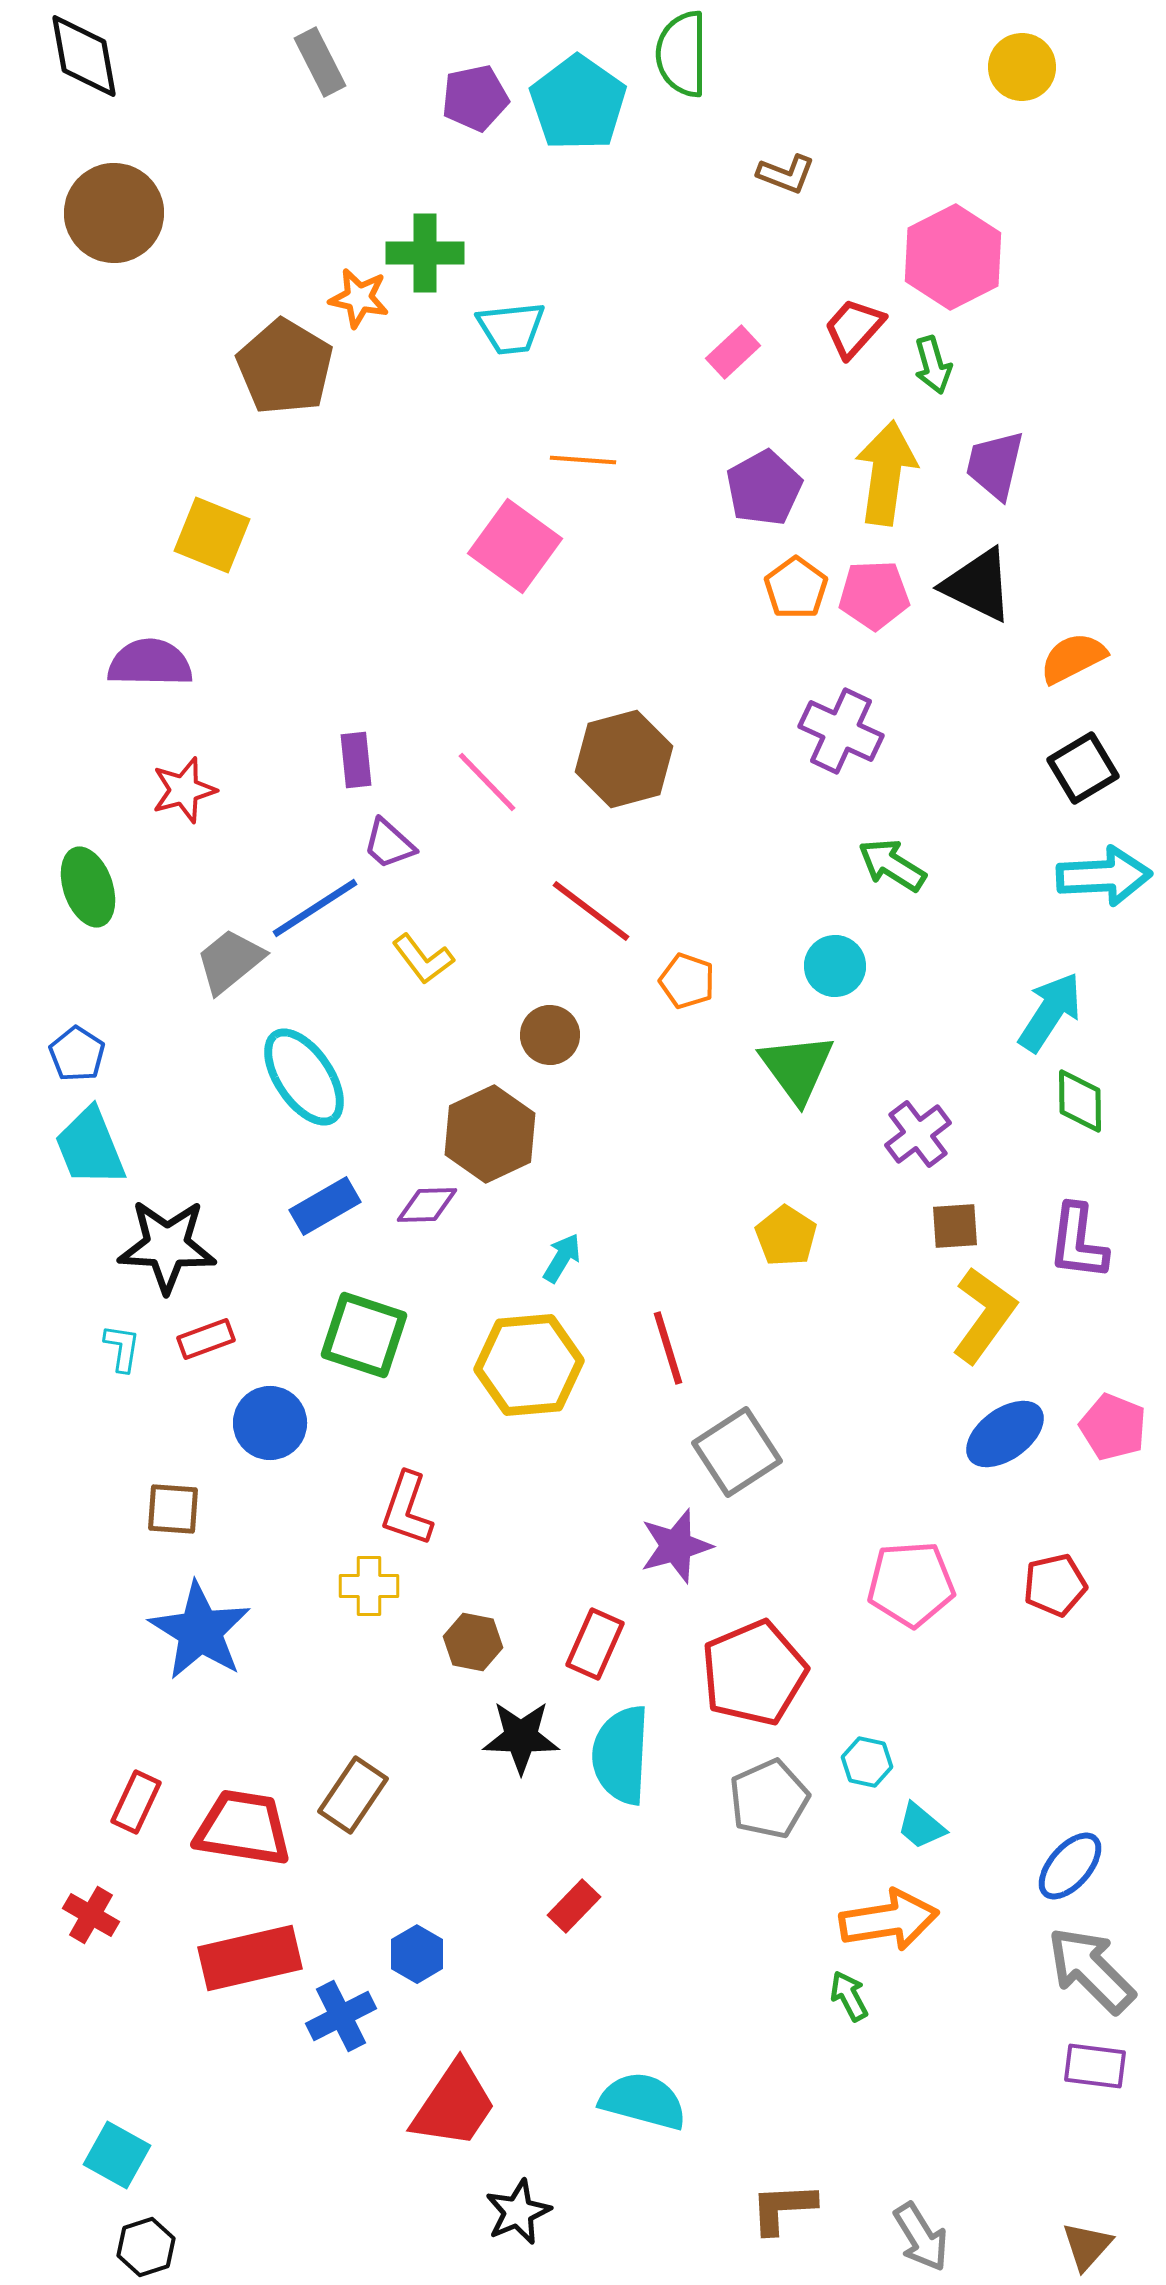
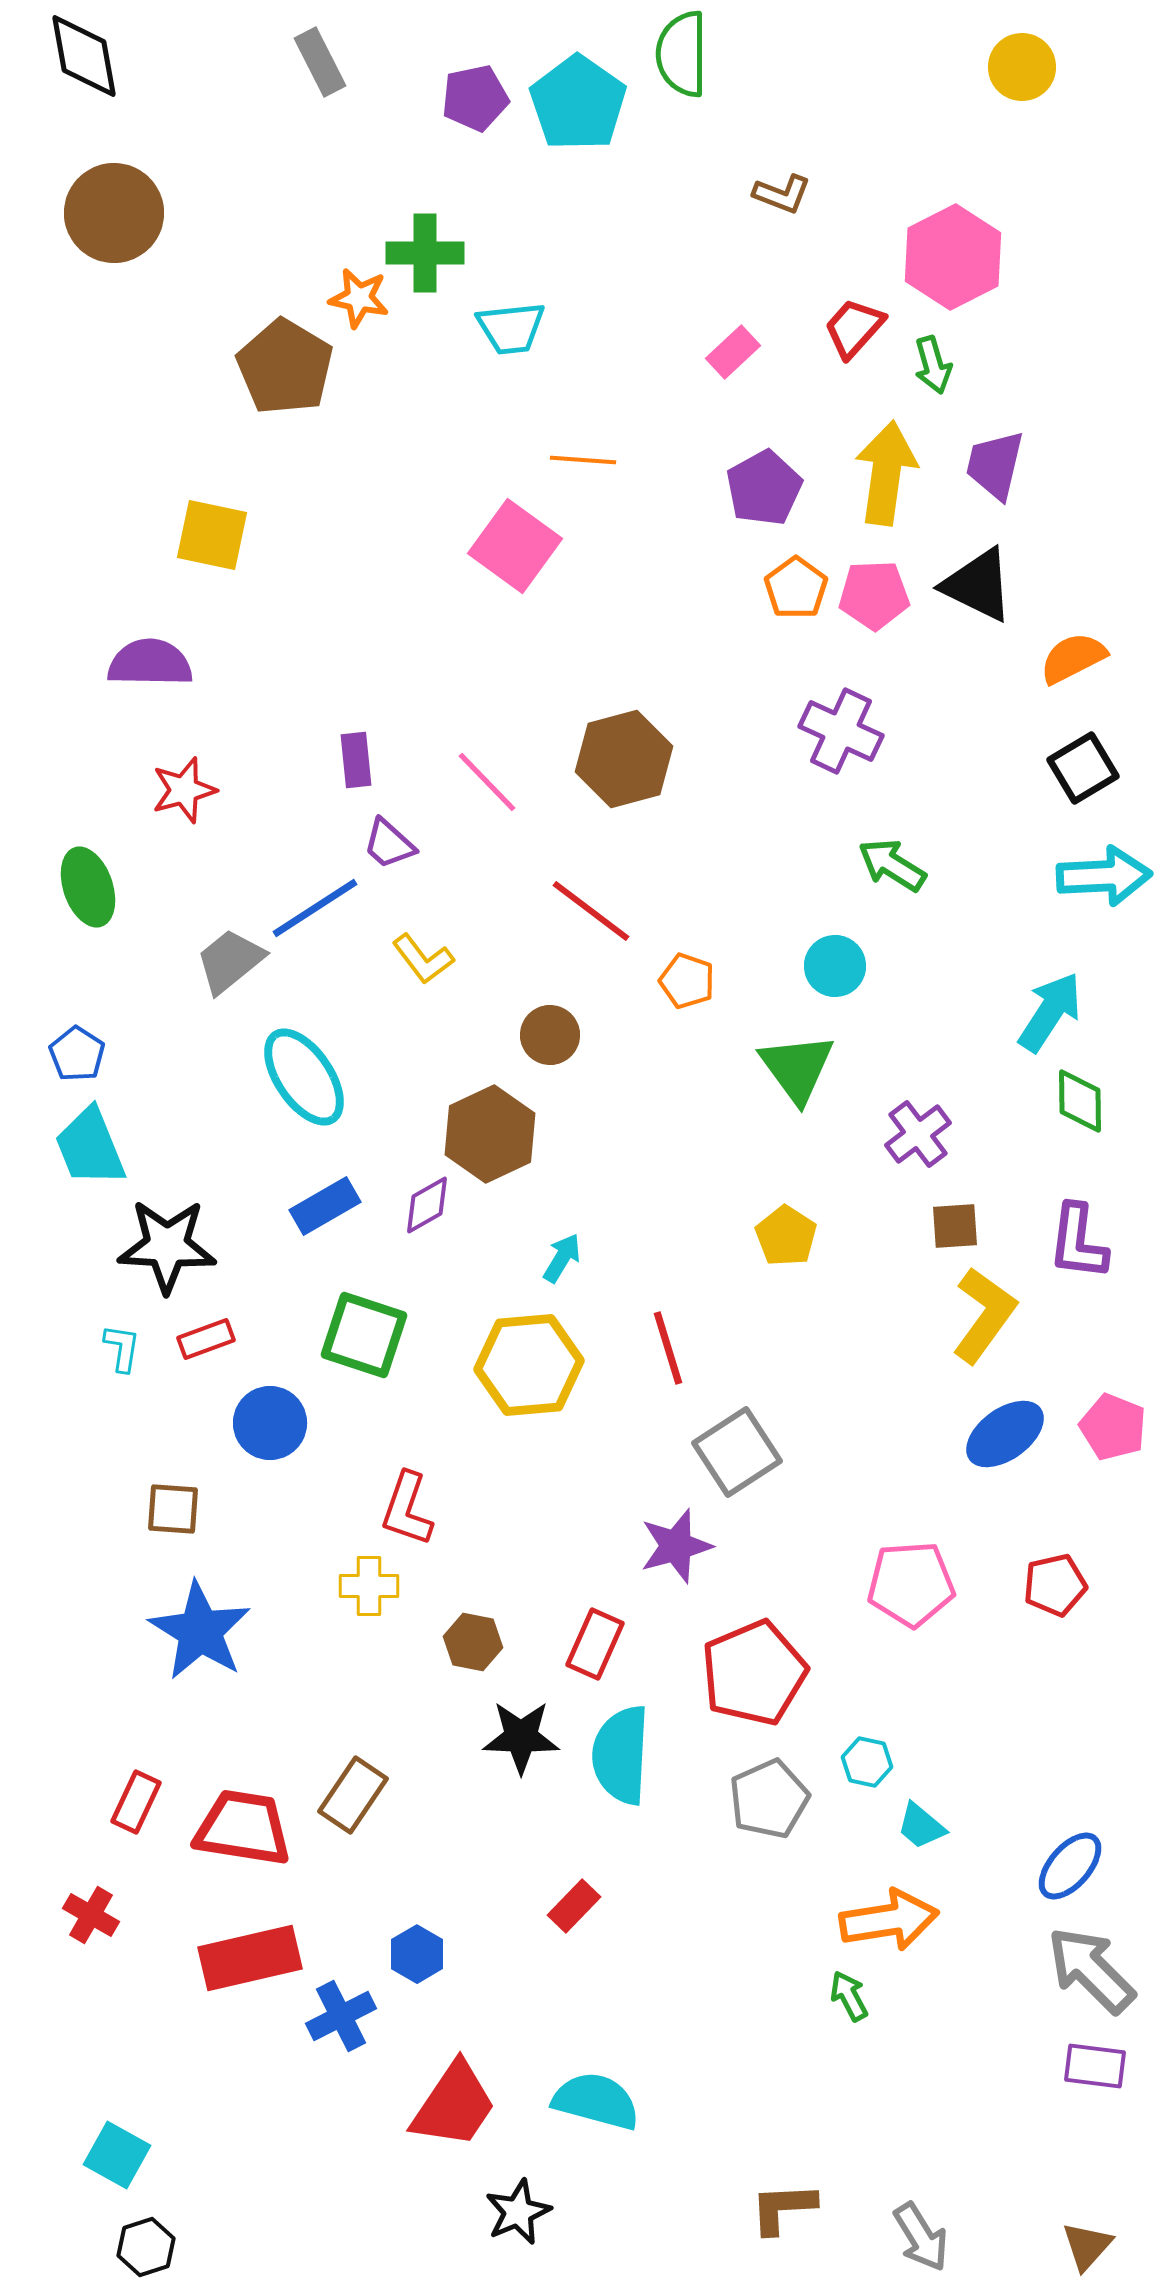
brown L-shape at (786, 174): moved 4 px left, 20 px down
yellow square at (212, 535): rotated 10 degrees counterclockwise
purple diamond at (427, 1205): rotated 28 degrees counterclockwise
cyan semicircle at (643, 2101): moved 47 px left
